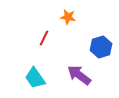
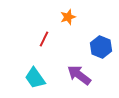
orange star: rotated 28 degrees counterclockwise
red line: moved 1 px down
blue hexagon: rotated 20 degrees counterclockwise
